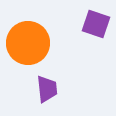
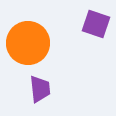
purple trapezoid: moved 7 px left
